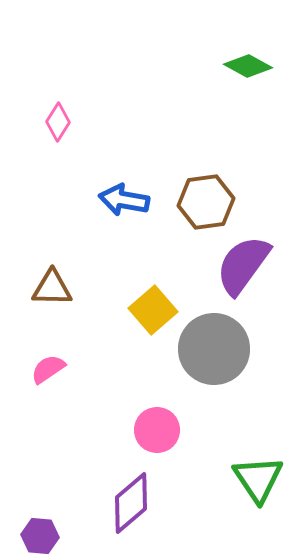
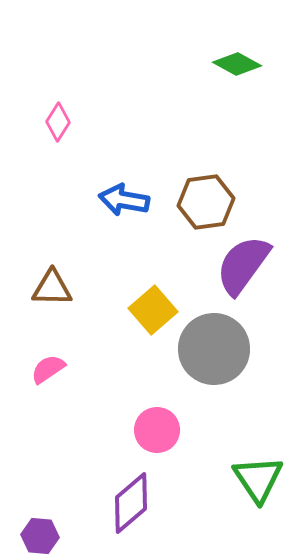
green diamond: moved 11 px left, 2 px up
